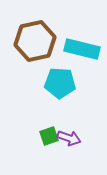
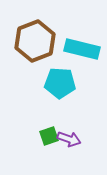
brown hexagon: rotated 9 degrees counterclockwise
purple arrow: moved 1 px down
